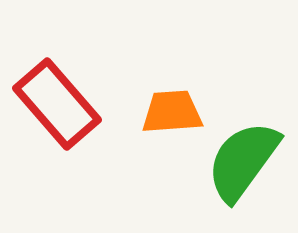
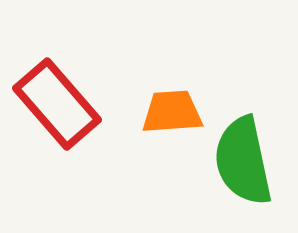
green semicircle: rotated 48 degrees counterclockwise
